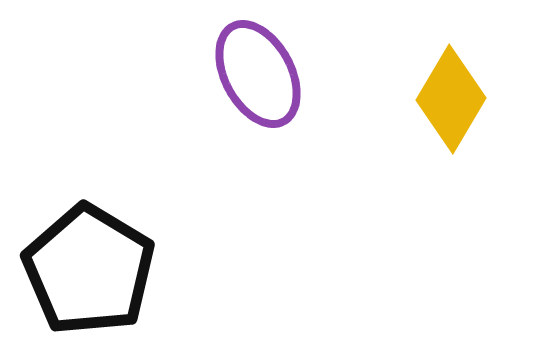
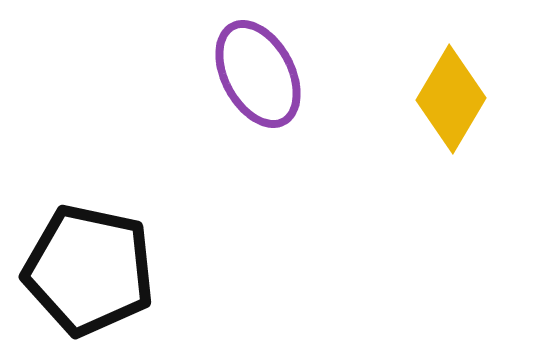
black pentagon: rotated 19 degrees counterclockwise
